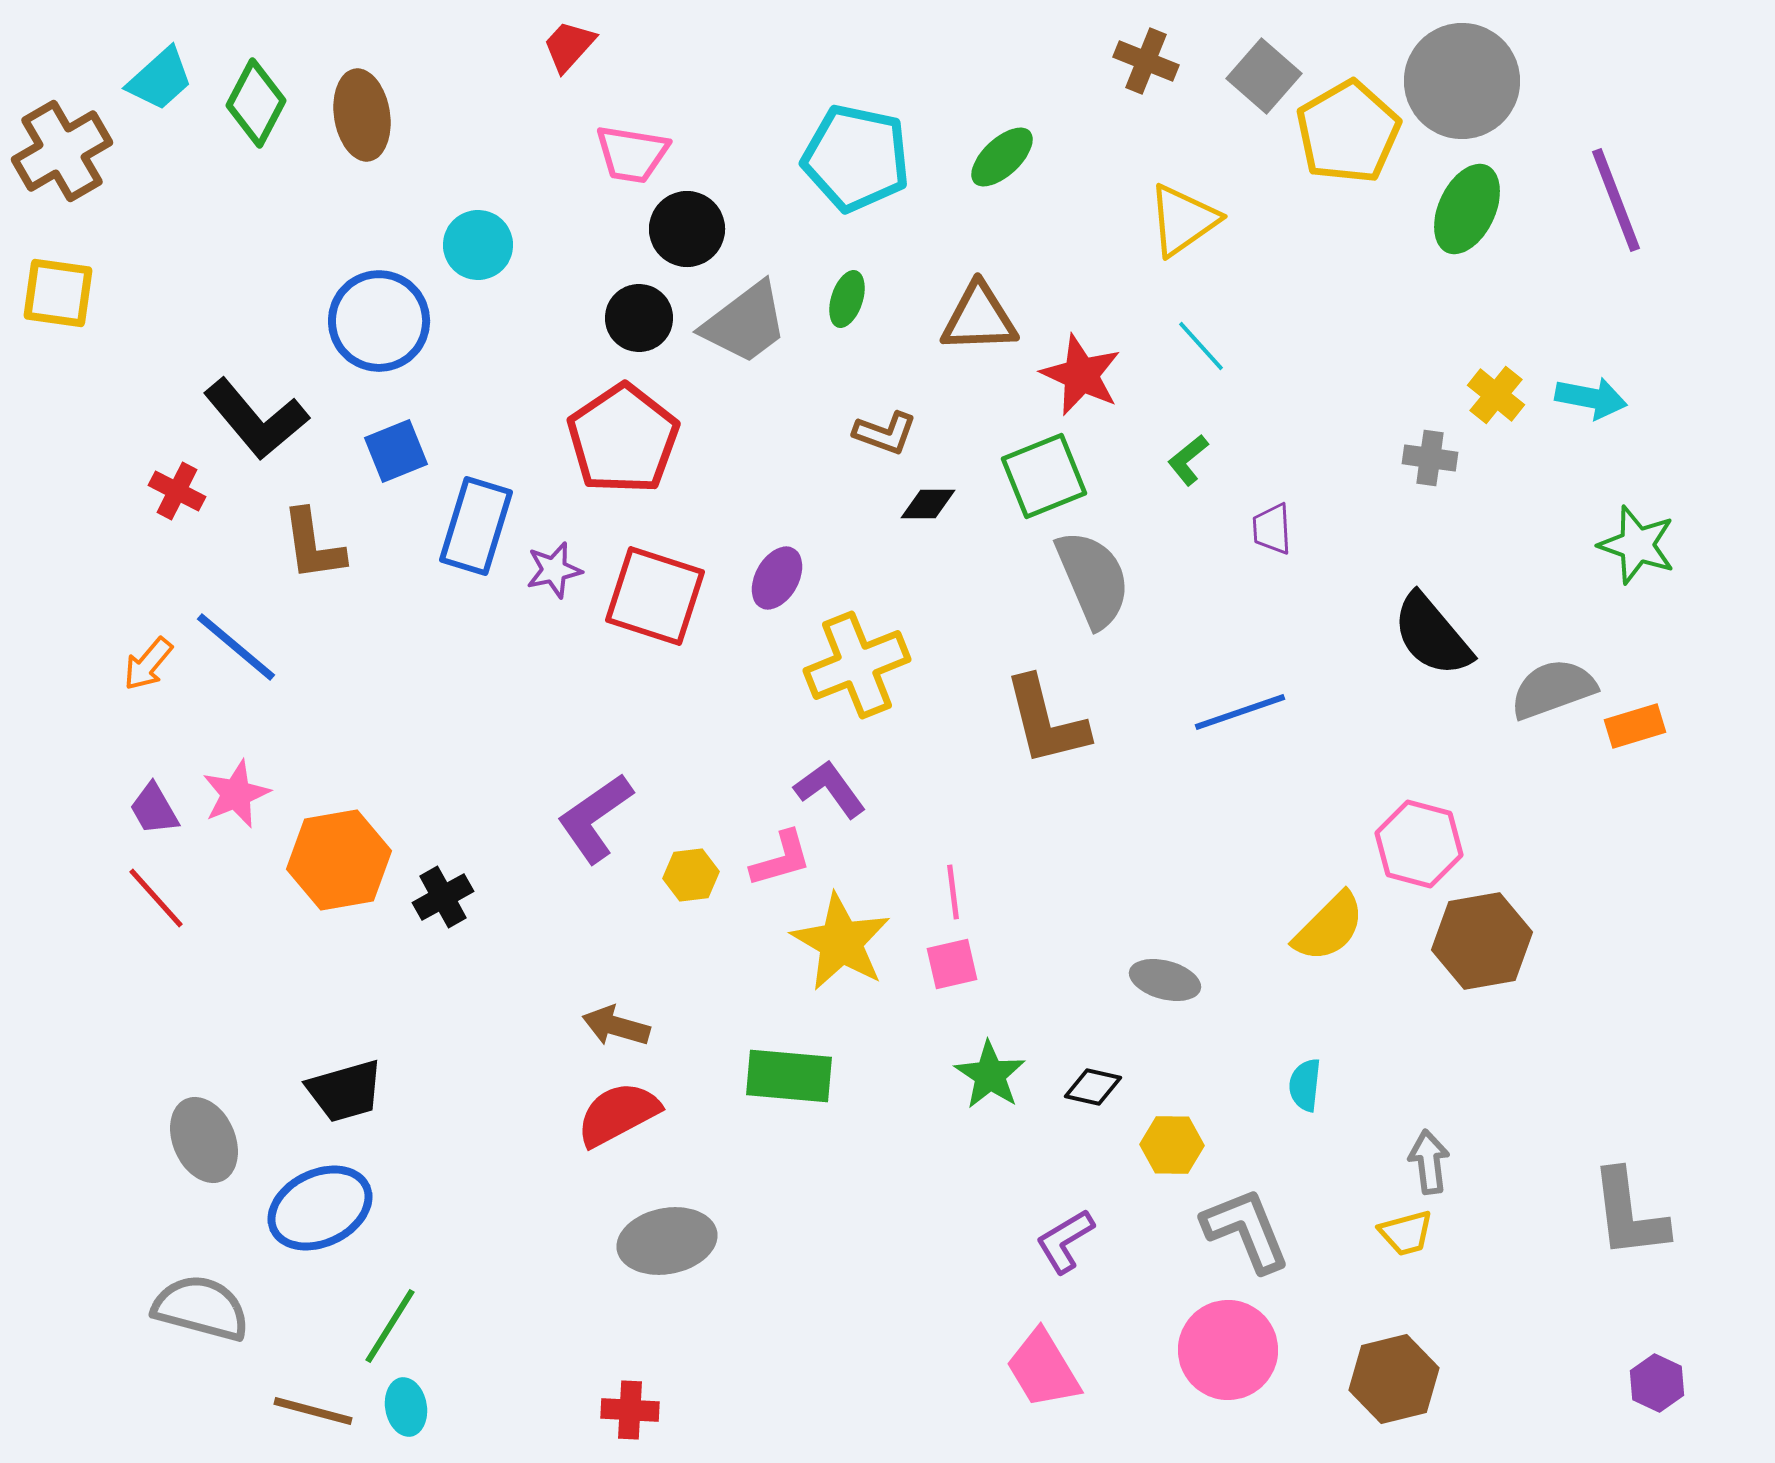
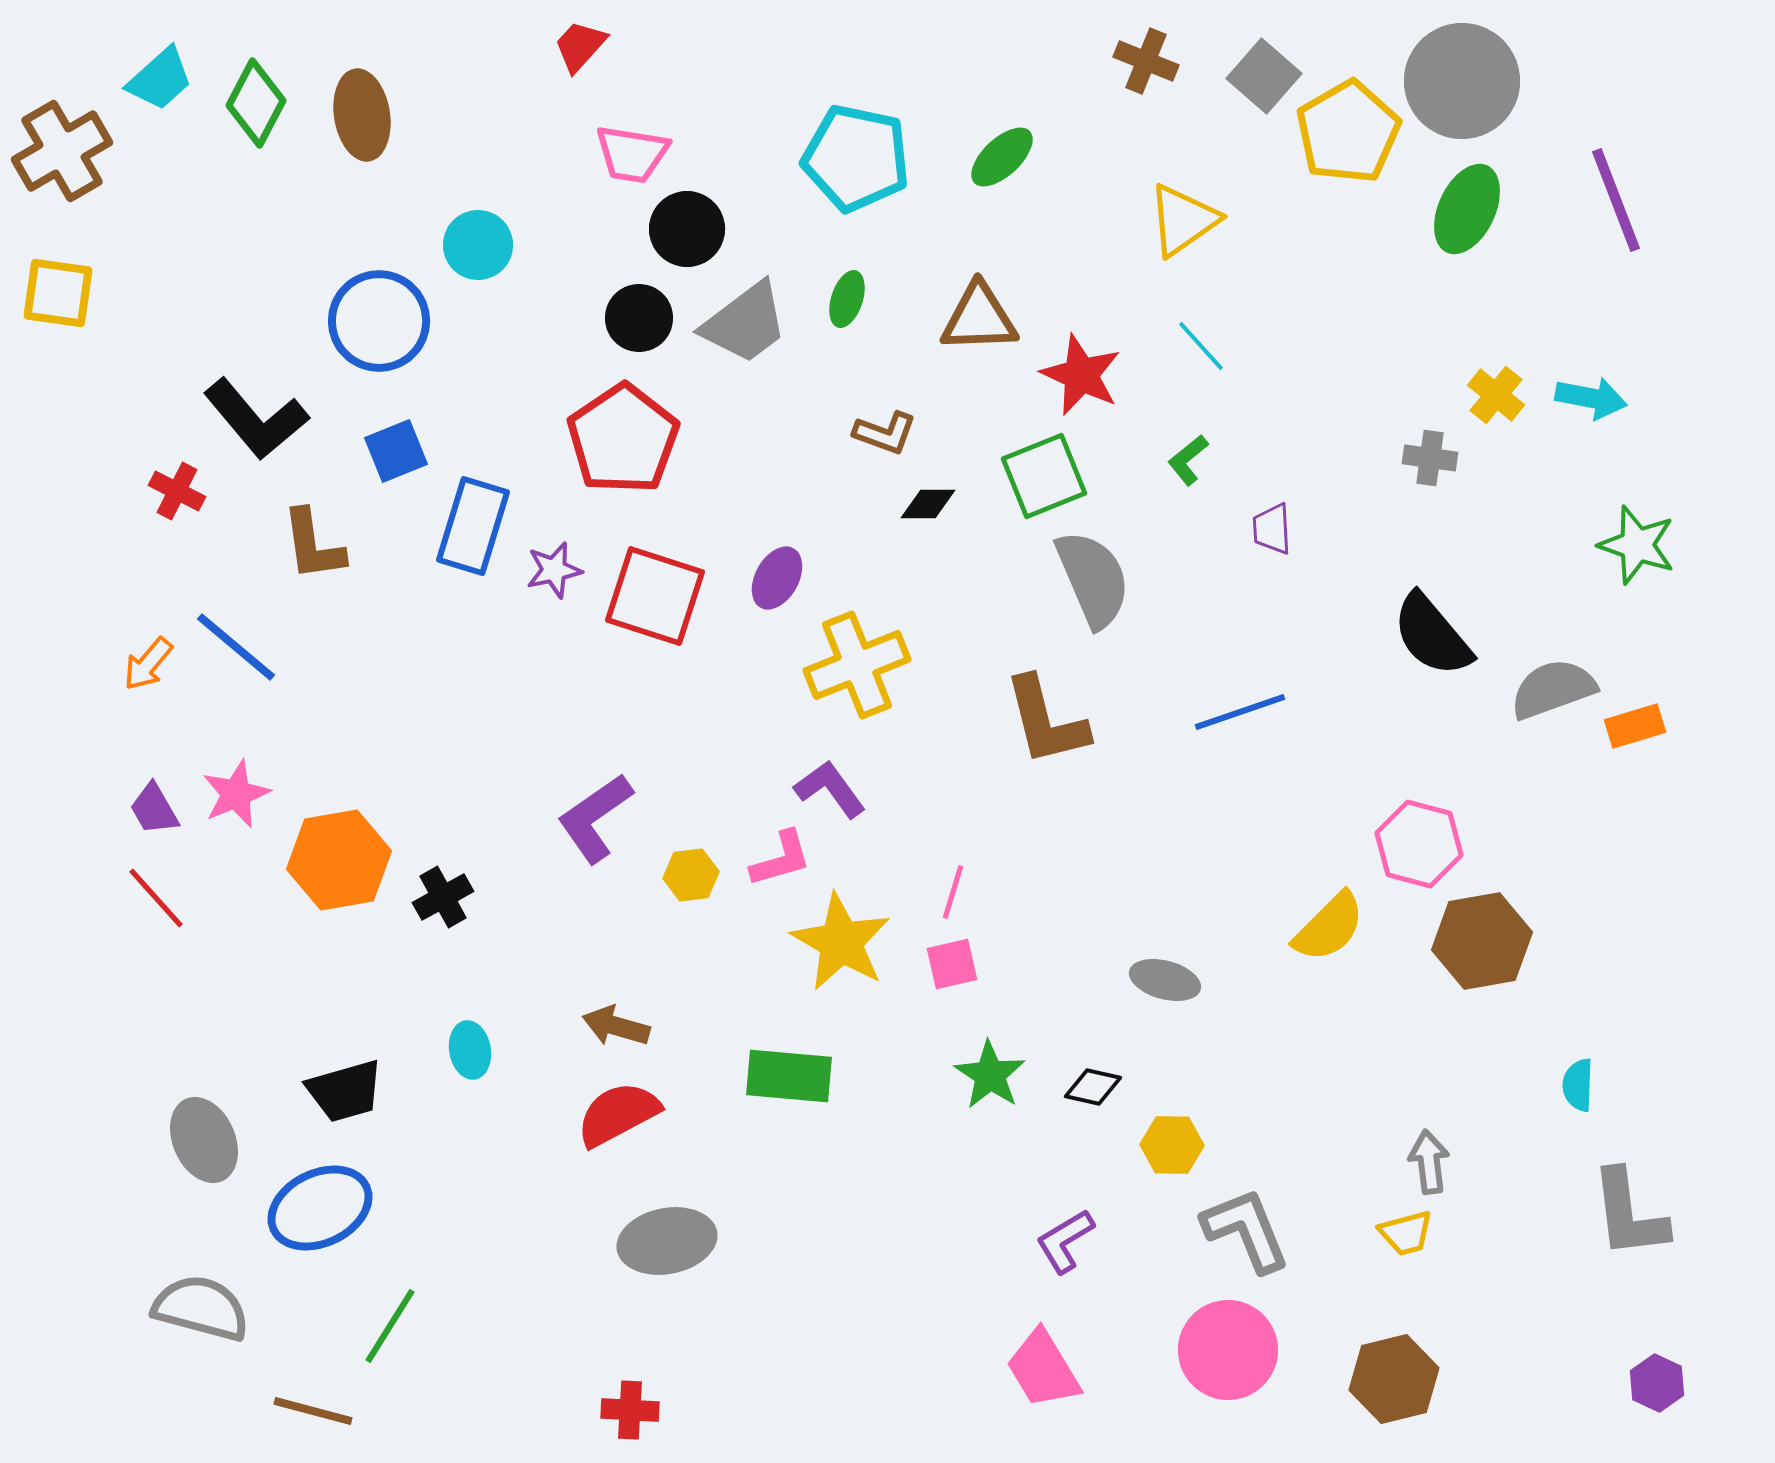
red trapezoid at (569, 46): moved 11 px right
blue rectangle at (476, 526): moved 3 px left
pink line at (953, 892): rotated 24 degrees clockwise
cyan semicircle at (1305, 1085): moved 273 px right; rotated 4 degrees counterclockwise
cyan ellipse at (406, 1407): moved 64 px right, 357 px up
